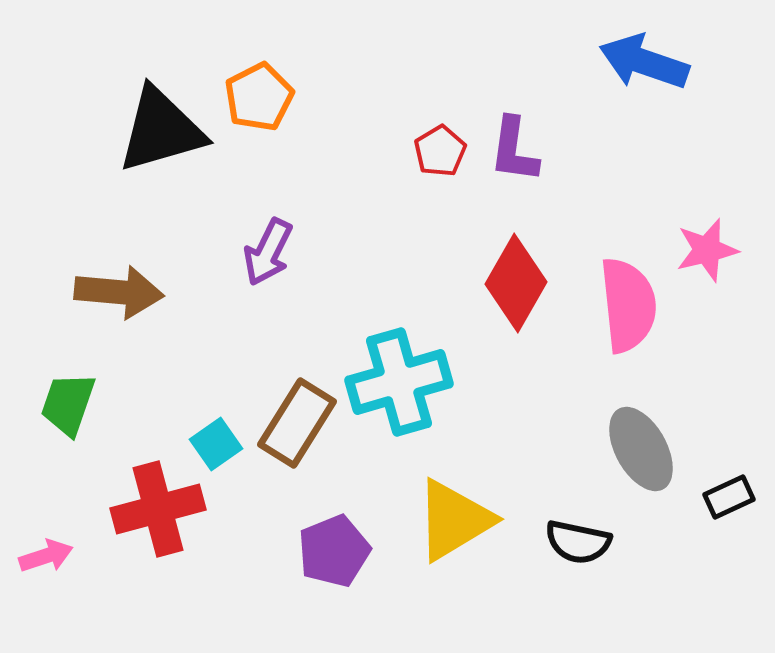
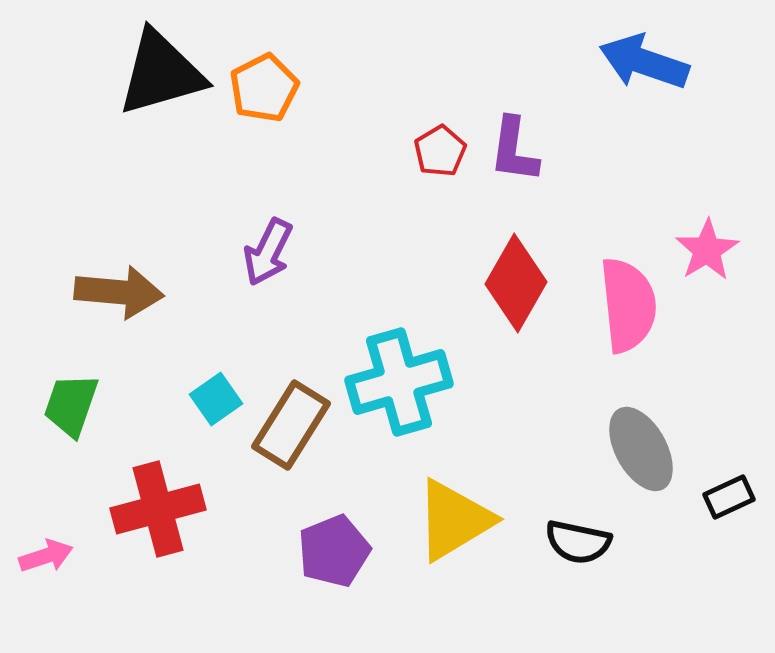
orange pentagon: moved 5 px right, 9 px up
black triangle: moved 57 px up
pink star: rotated 18 degrees counterclockwise
green trapezoid: moved 3 px right, 1 px down
brown rectangle: moved 6 px left, 2 px down
cyan square: moved 45 px up
